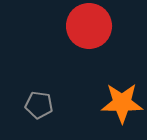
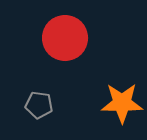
red circle: moved 24 px left, 12 px down
